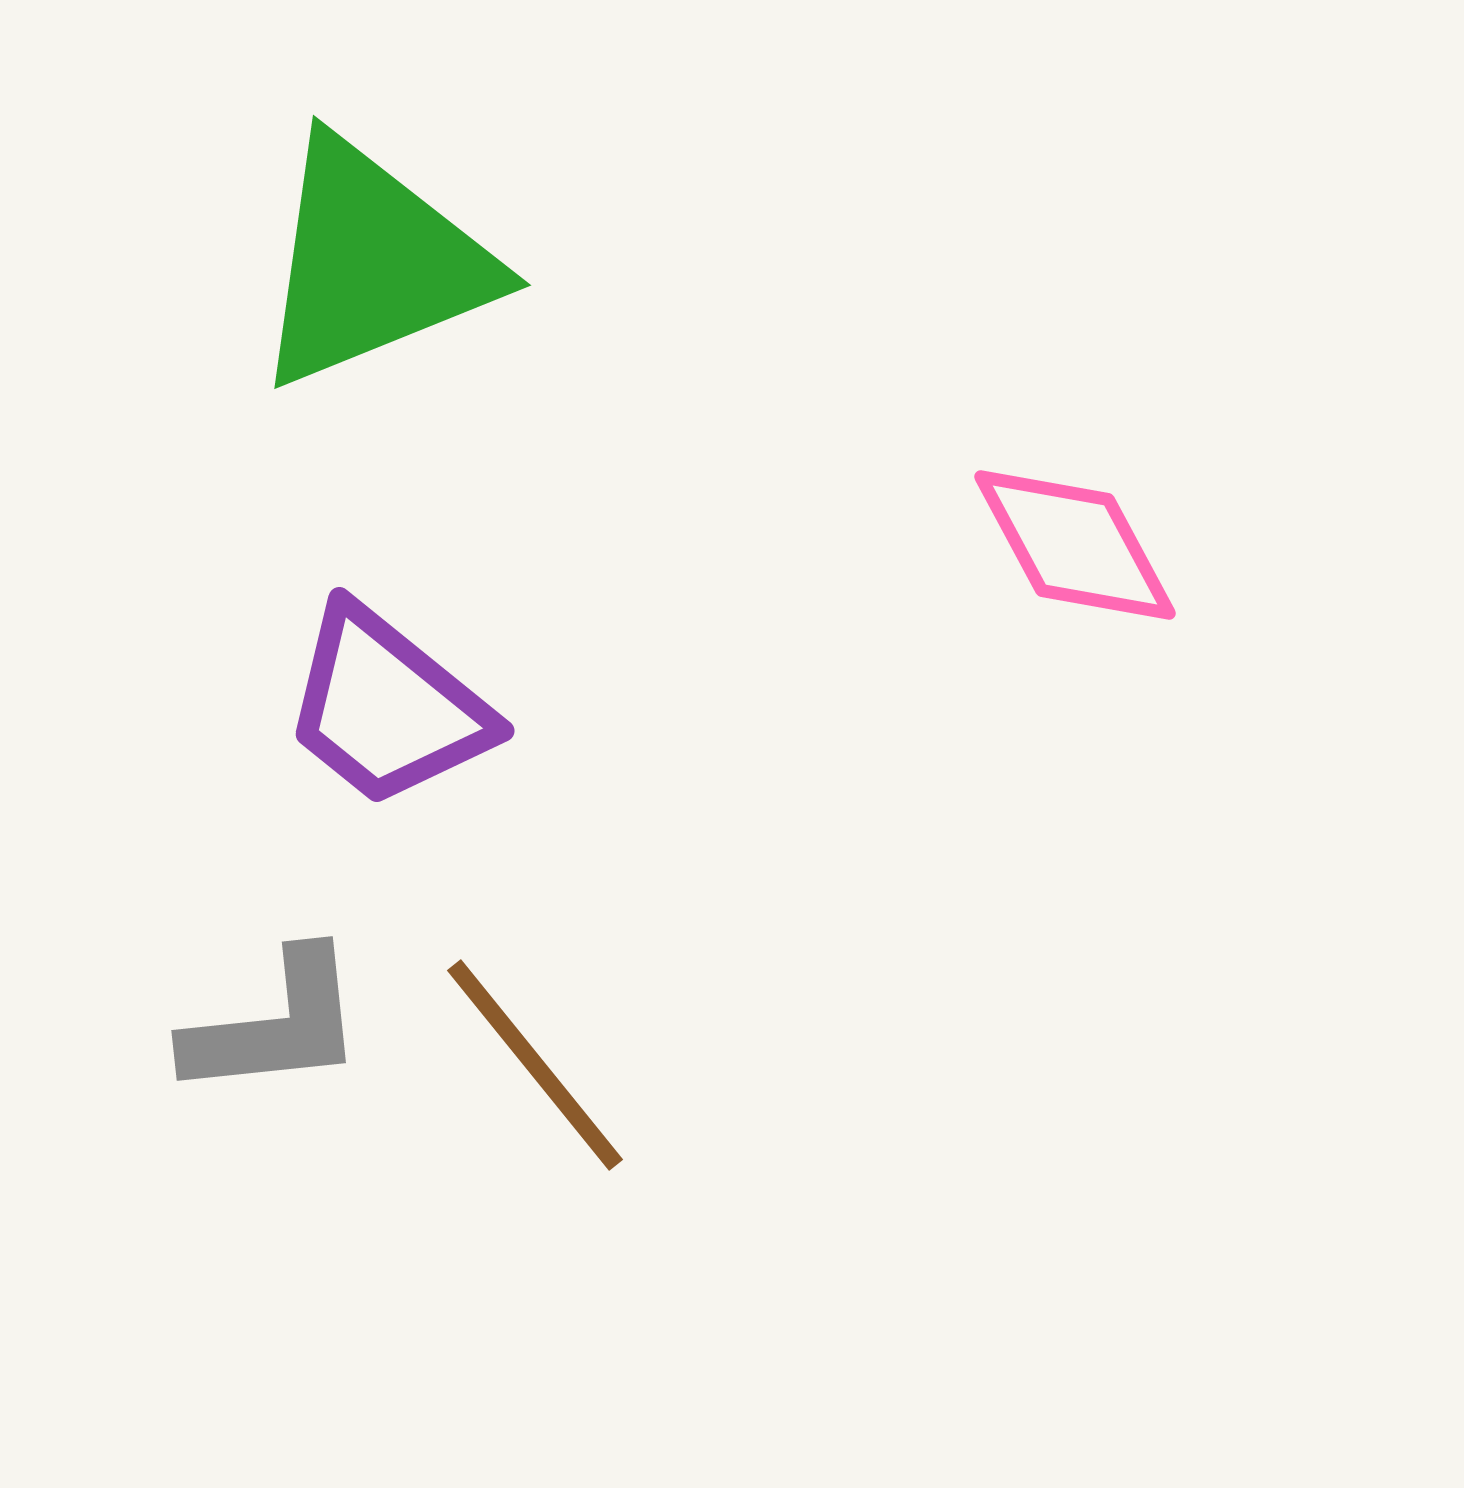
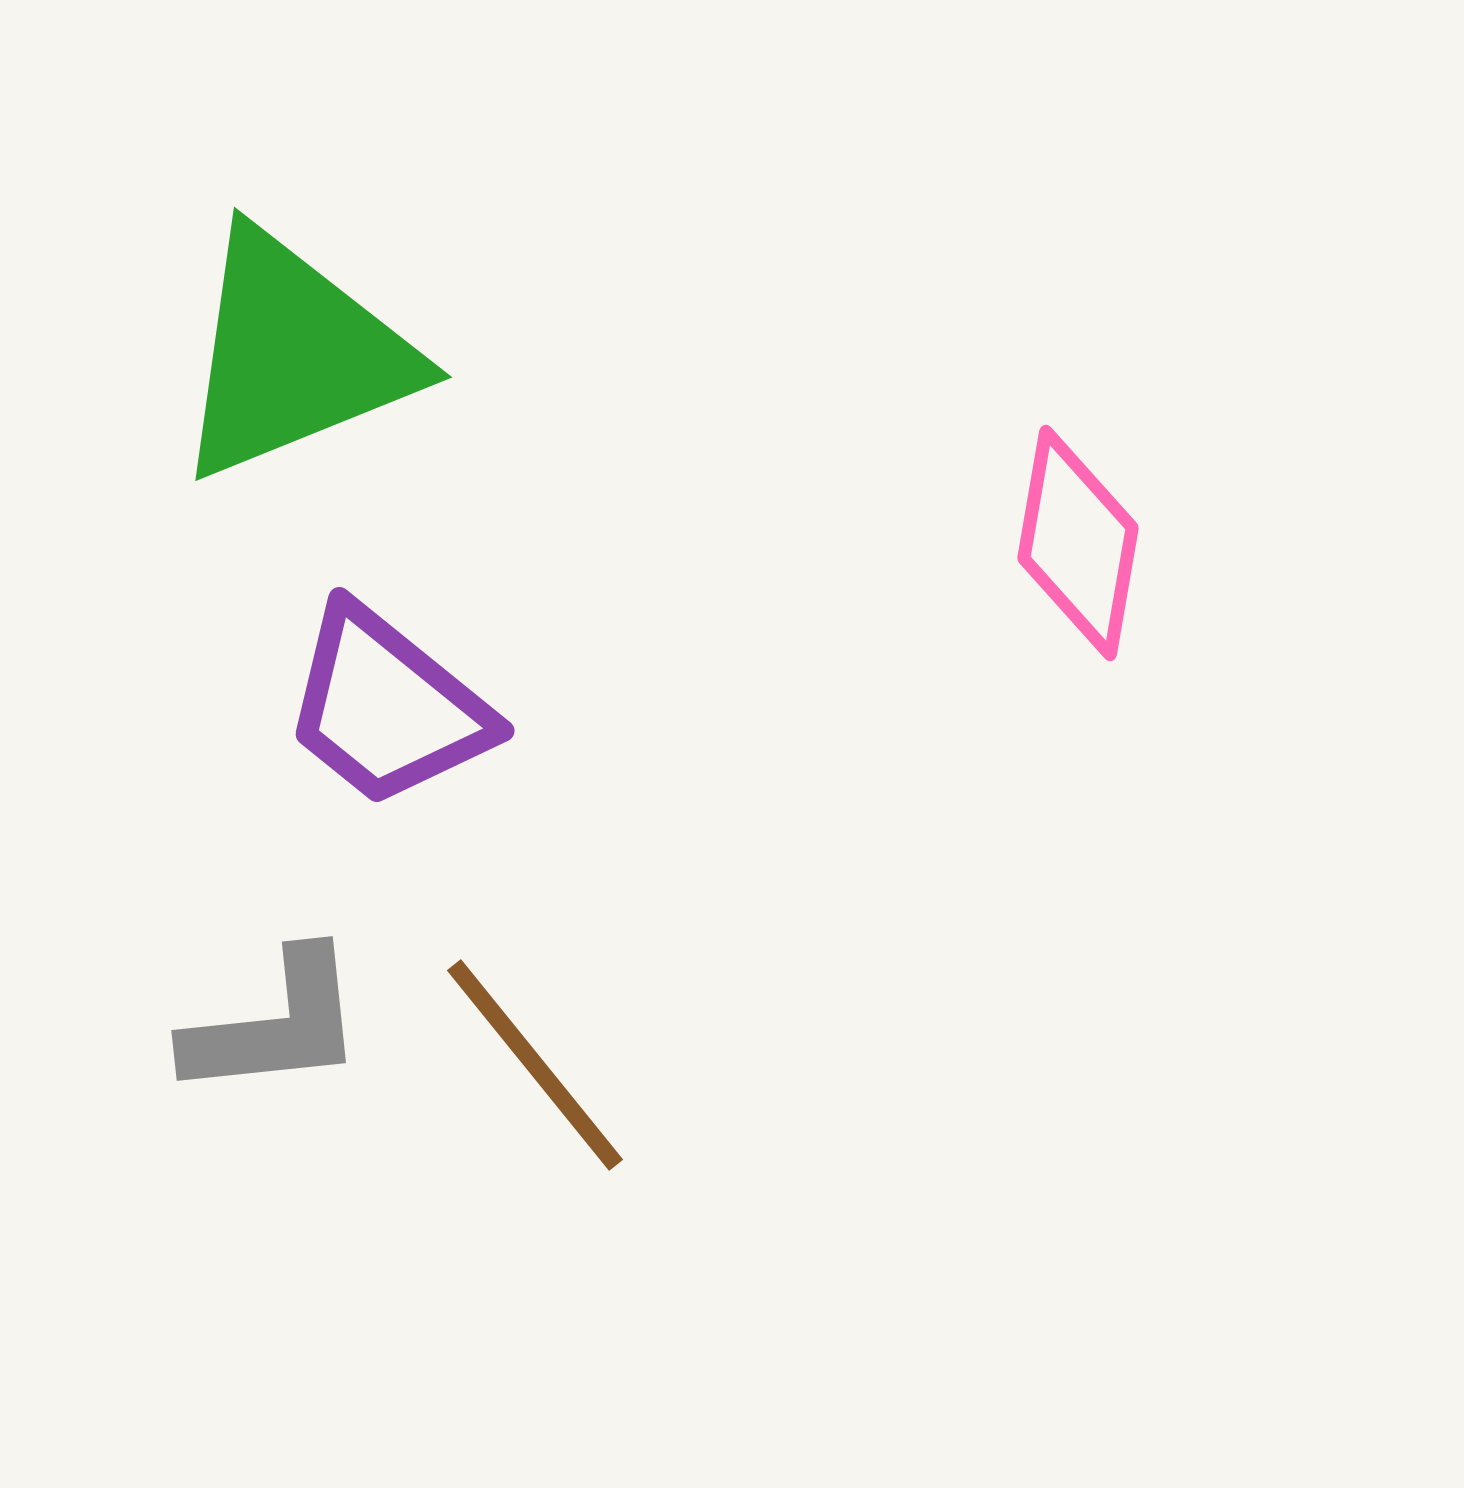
green triangle: moved 79 px left, 92 px down
pink diamond: moved 3 px right, 2 px up; rotated 38 degrees clockwise
